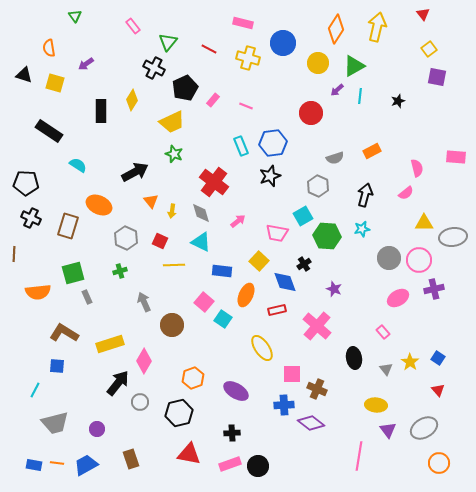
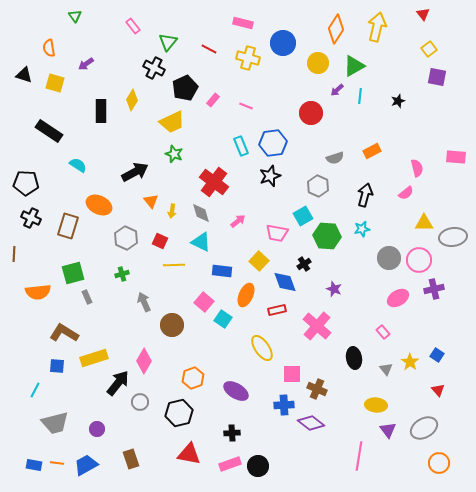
green cross at (120, 271): moved 2 px right, 3 px down
yellow rectangle at (110, 344): moved 16 px left, 14 px down
blue square at (438, 358): moved 1 px left, 3 px up
